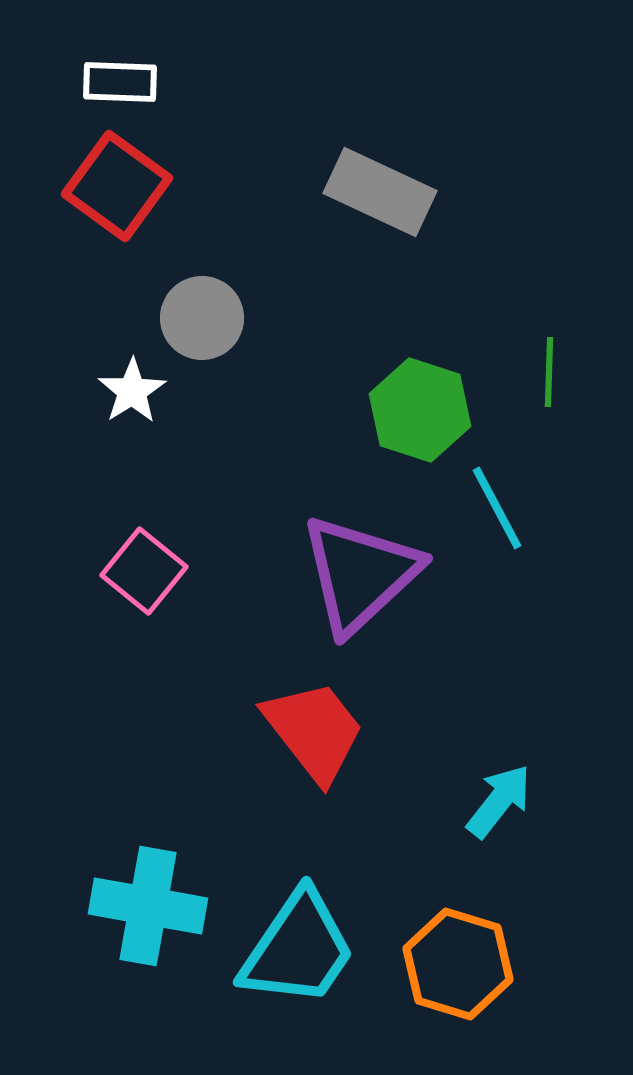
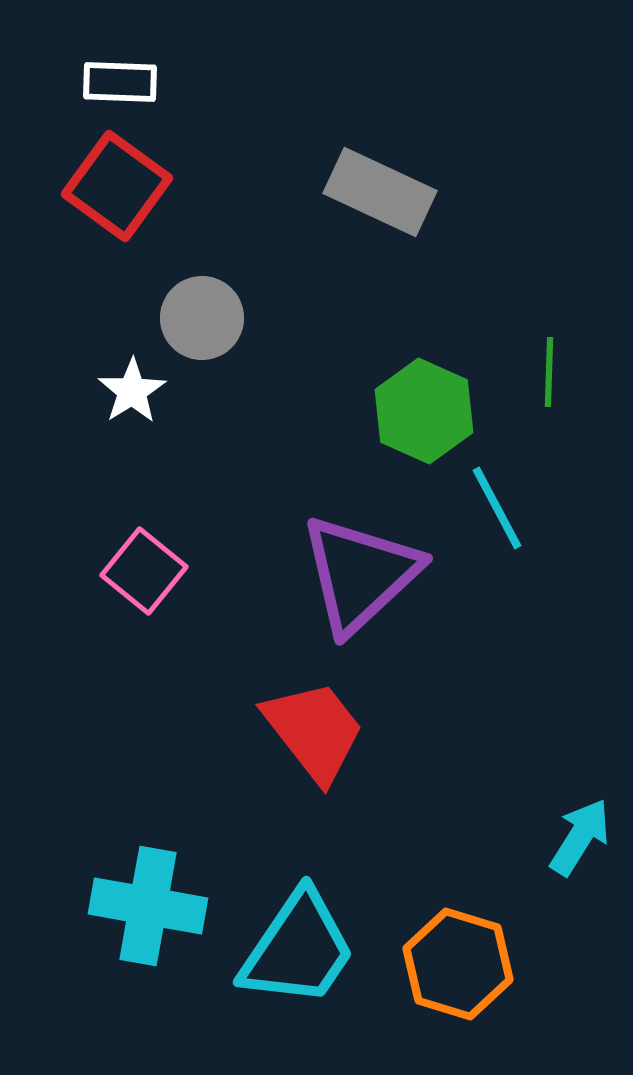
green hexagon: moved 4 px right, 1 px down; rotated 6 degrees clockwise
cyan arrow: moved 81 px right, 36 px down; rotated 6 degrees counterclockwise
